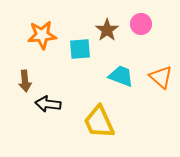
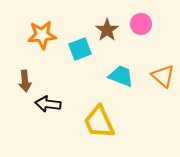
cyan square: rotated 15 degrees counterclockwise
orange triangle: moved 2 px right, 1 px up
